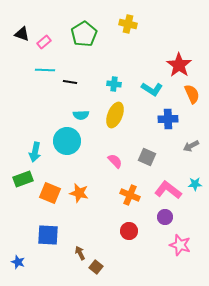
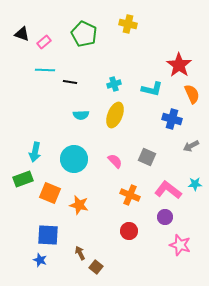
green pentagon: rotated 15 degrees counterclockwise
cyan cross: rotated 24 degrees counterclockwise
cyan L-shape: rotated 20 degrees counterclockwise
blue cross: moved 4 px right; rotated 18 degrees clockwise
cyan circle: moved 7 px right, 18 px down
orange star: moved 12 px down
blue star: moved 22 px right, 2 px up
